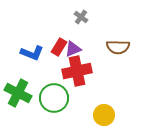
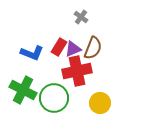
brown semicircle: moved 25 px left, 1 px down; rotated 70 degrees counterclockwise
green cross: moved 5 px right, 3 px up
yellow circle: moved 4 px left, 12 px up
